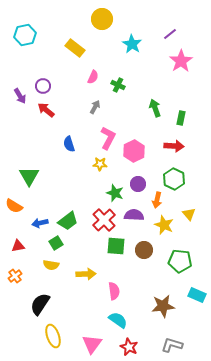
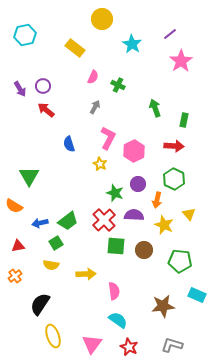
purple arrow at (20, 96): moved 7 px up
green rectangle at (181, 118): moved 3 px right, 2 px down
yellow star at (100, 164): rotated 24 degrees clockwise
